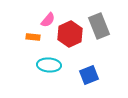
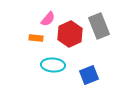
pink semicircle: moved 1 px up
orange rectangle: moved 3 px right, 1 px down
cyan ellipse: moved 4 px right
